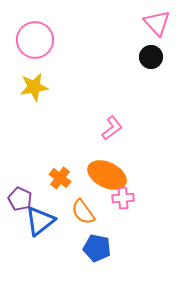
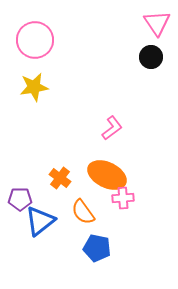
pink triangle: rotated 8 degrees clockwise
purple pentagon: rotated 25 degrees counterclockwise
